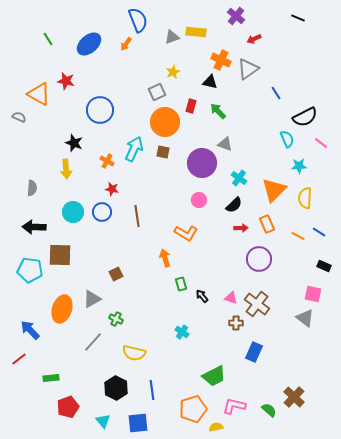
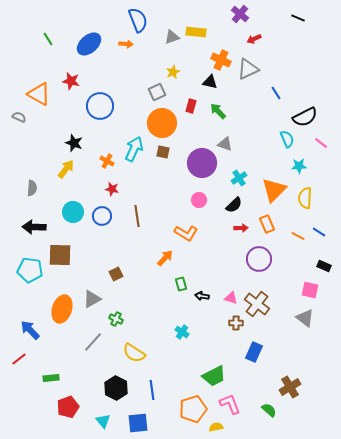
purple cross at (236, 16): moved 4 px right, 2 px up
orange arrow at (126, 44): rotated 120 degrees counterclockwise
gray triangle at (248, 69): rotated 10 degrees clockwise
red star at (66, 81): moved 5 px right
blue circle at (100, 110): moved 4 px up
orange circle at (165, 122): moved 3 px left, 1 px down
yellow arrow at (66, 169): rotated 138 degrees counterclockwise
cyan cross at (239, 178): rotated 21 degrees clockwise
blue circle at (102, 212): moved 4 px down
orange arrow at (165, 258): rotated 60 degrees clockwise
pink square at (313, 294): moved 3 px left, 4 px up
black arrow at (202, 296): rotated 40 degrees counterclockwise
yellow semicircle at (134, 353): rotated 20 degrees clockwise
brown cross at (294, 397): moved 4 px left, 10 px up; rotated 15 degrees clockwise
pink L-shape at (234, 406): moved 4 px left, 2 px up; rotated 55 degrees clockwise
